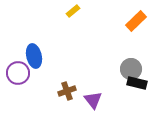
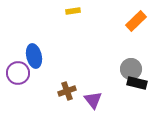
yellow rectangle: rotated 32 degrees clockwise
